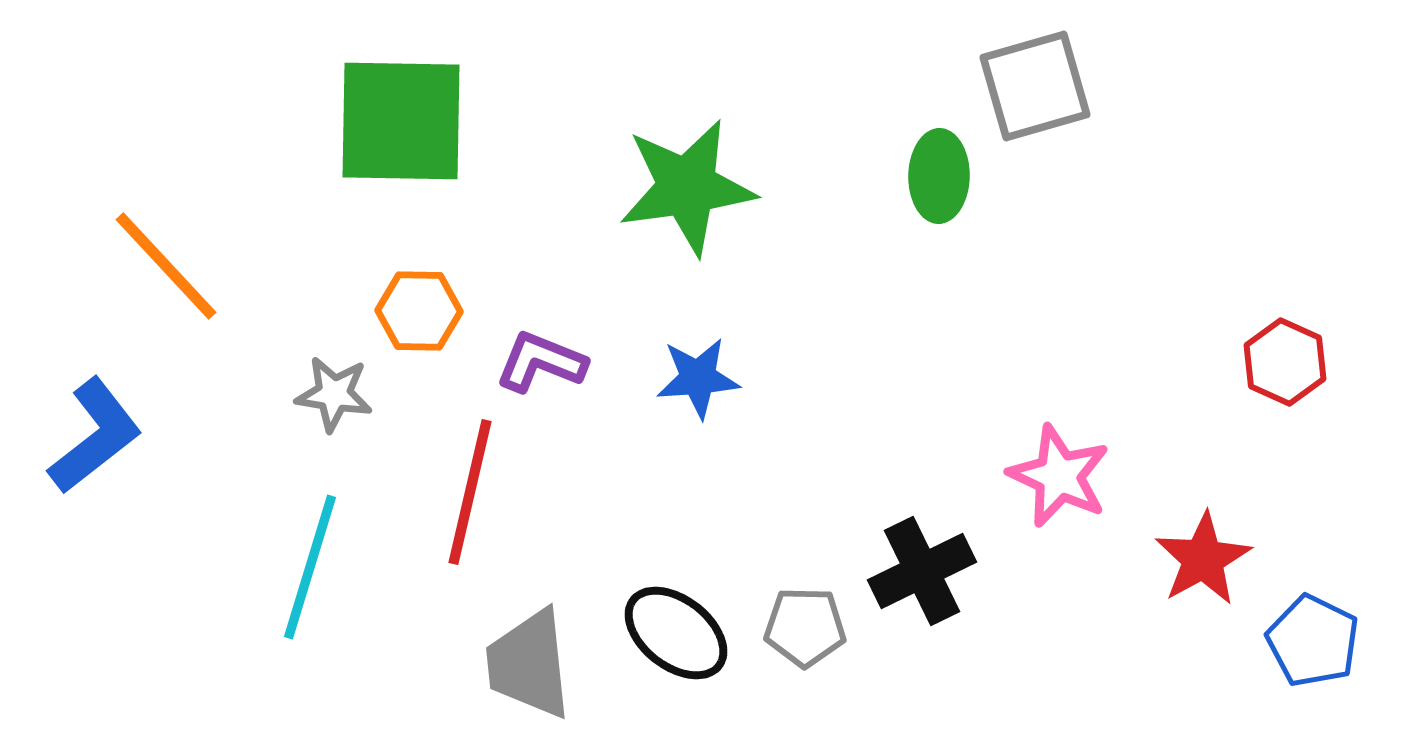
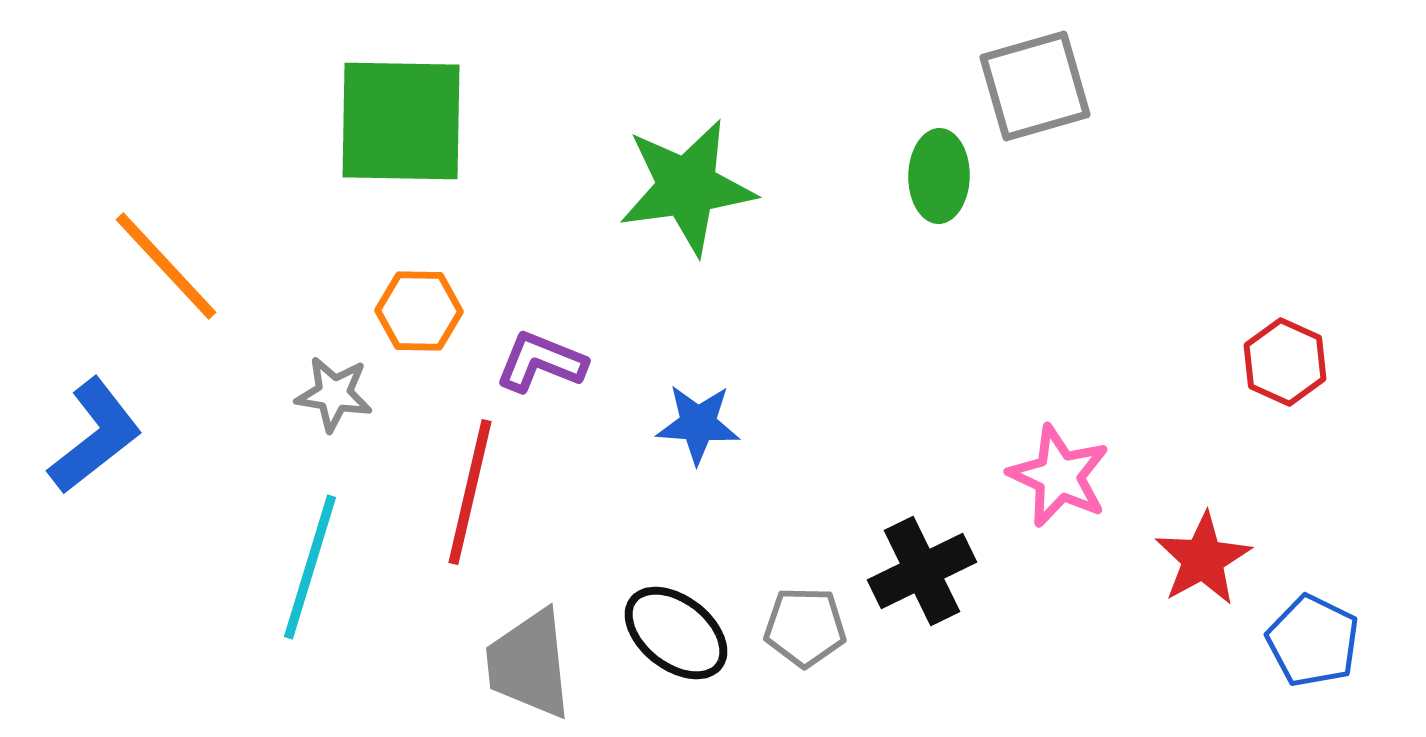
blue star: moved 46 px down; rotated 8 degrees clockwise
